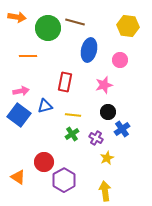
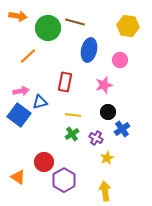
orange arrow: moved 1 px right, 1 px up
orange line: rotated 42 degrees counterclockwise
blue triangle: moved 5 px left, 4 px up
